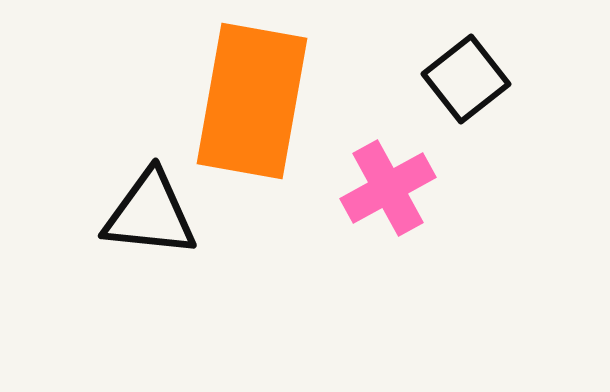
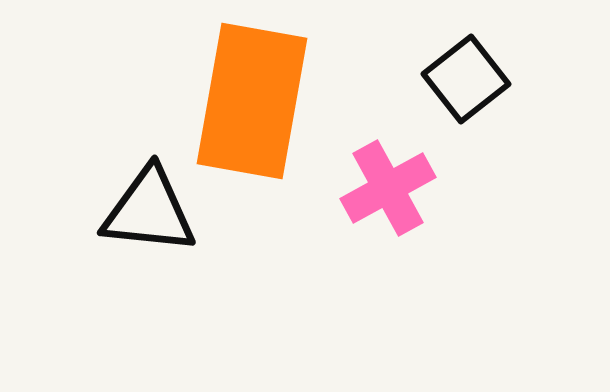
black triangle: moved 1 px left, 3 px up
